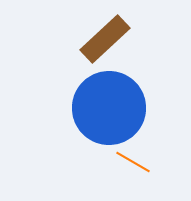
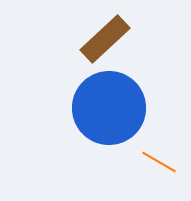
orange line: moved 26 px right
